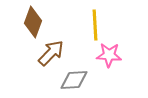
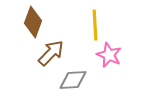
pink star: rotated 20 degrees clockwise
gray diamond: moved 1 px left
